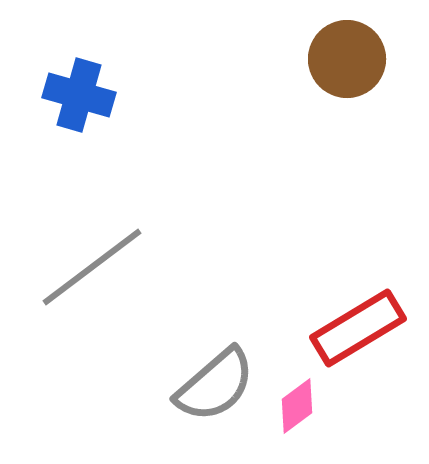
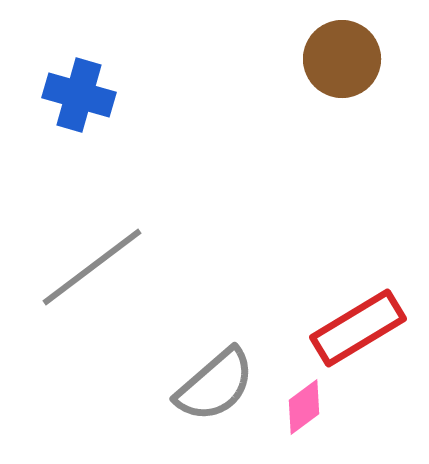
brown circle: moved 5 px left
pink diamond: moved 7 px right, 1 px down
